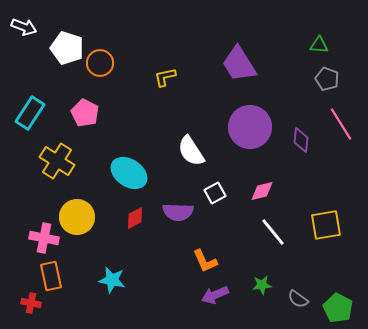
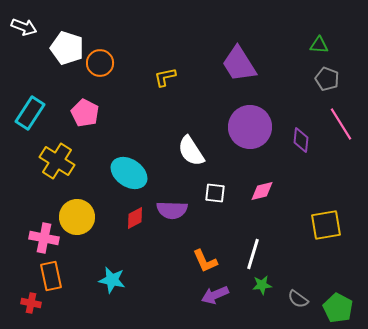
white square: rotated 35 degrees clockwise
purple semicircle: moved 6 px left, 2 px up
white line: moved 20 px left, 22 px down; rotated 56 degrees clockwise
